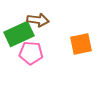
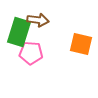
green rectangle: moved 2 px up; rotated 48 degrees counterclockwise
orange square: rotated 25 degrees clockwise
